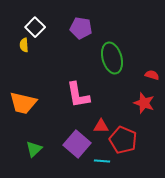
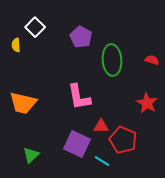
purple pentagon: moved 9 px down; rotated 20 degrees clockwise
yellow semicircle: moved 8 px left
green ellipse: moved 2 px down; rotated 12 degrees clockwise
red semicircle: moved 15 px up
pink L-shape: moved 1 px right, 2 px down
red star: moved 3 px right; rotated 10 degrees clockwise
purple square: rotated 16 degrees counterclockwise
green triangle: moved 3 px left, 6 px down
cyan line: rotated 28 degrees clockwise
